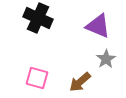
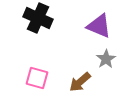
purple triangle: moved 1 px right
